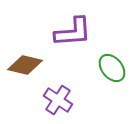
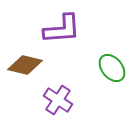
purple L-shape: moved 11 px left, 3 px up
